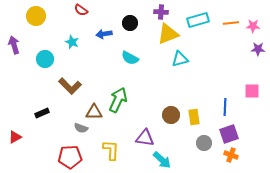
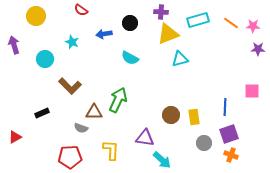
orange line: rotated 42 degrees clockwise
